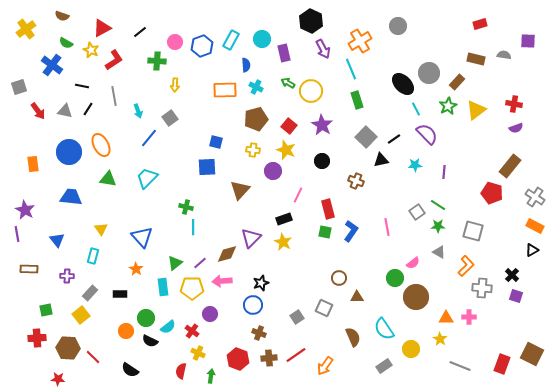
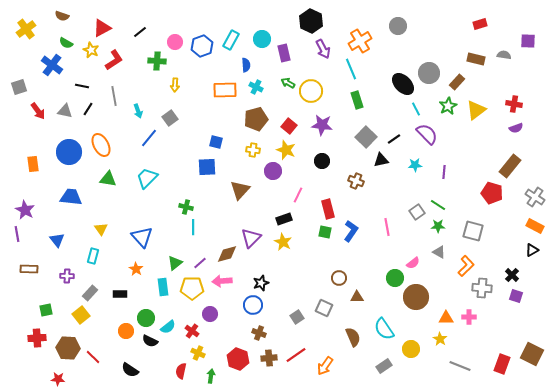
purple star at (322, 125): rotated 25 degrees counterclockwise
